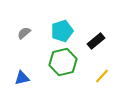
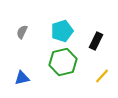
gray semicircle: moved 2 px left, 1 px up; rotated 24 degrees counterclockwise
black rectangle: rotated 24 degrees counterclockwise
